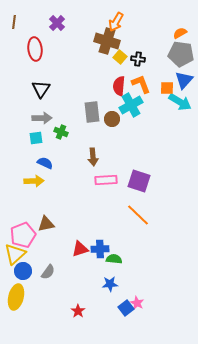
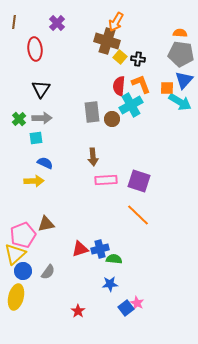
orange semicircle: rotated 32 degrees clockwise
green cross: moved 42 px left, 13 px up; rotated 24 degrees clockwise
blue cross: rotated 12 degrees counterclockwise
